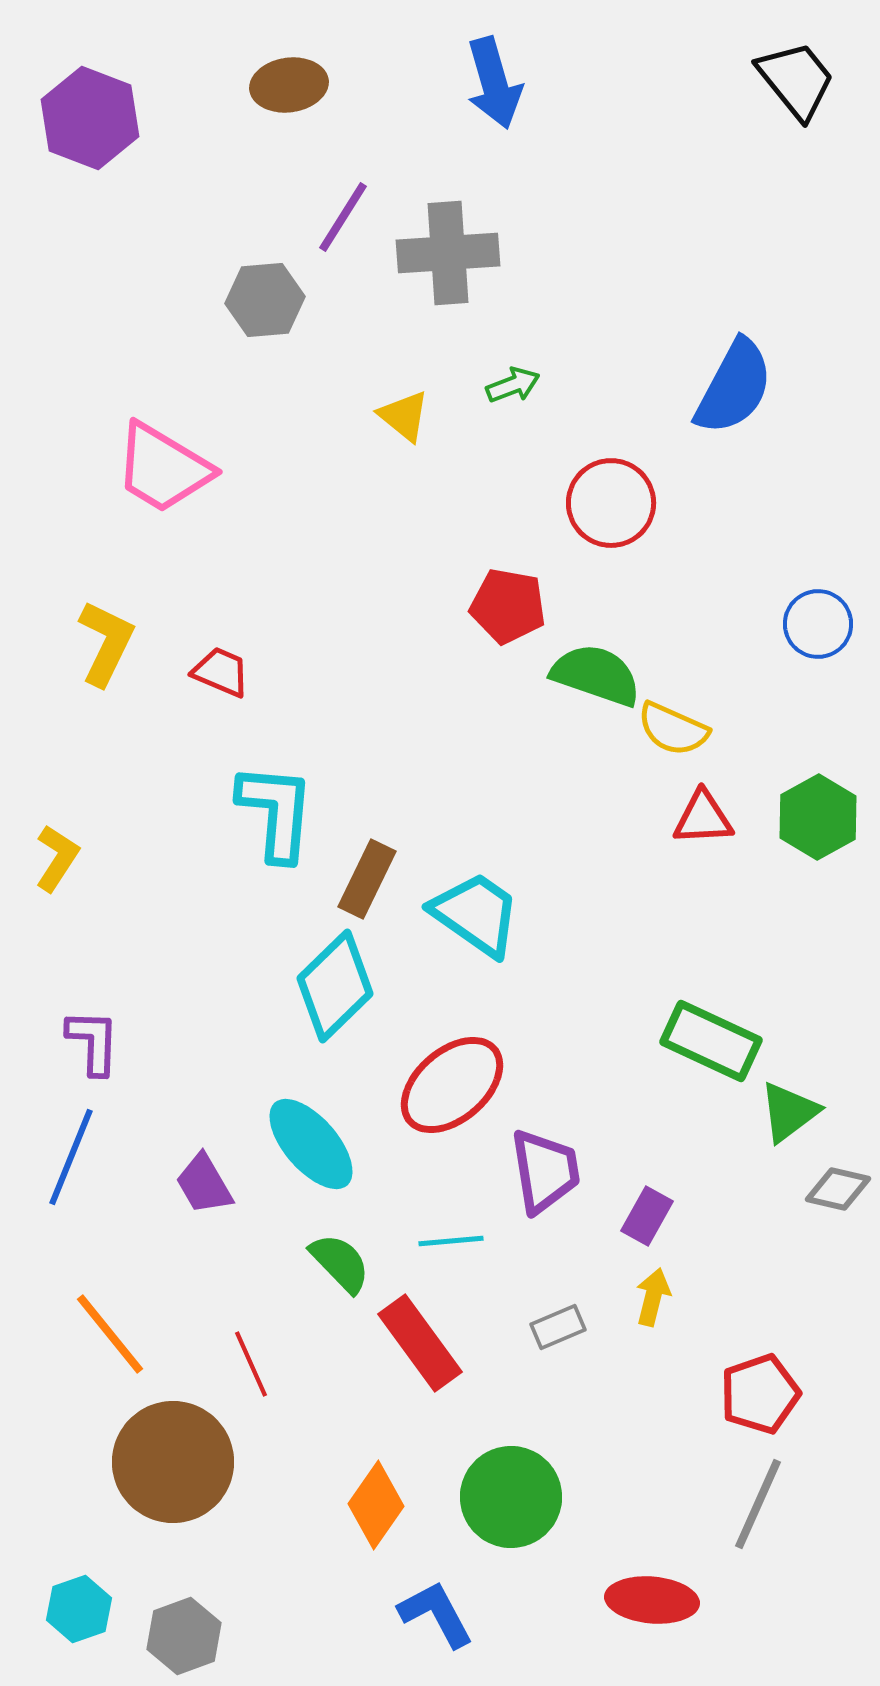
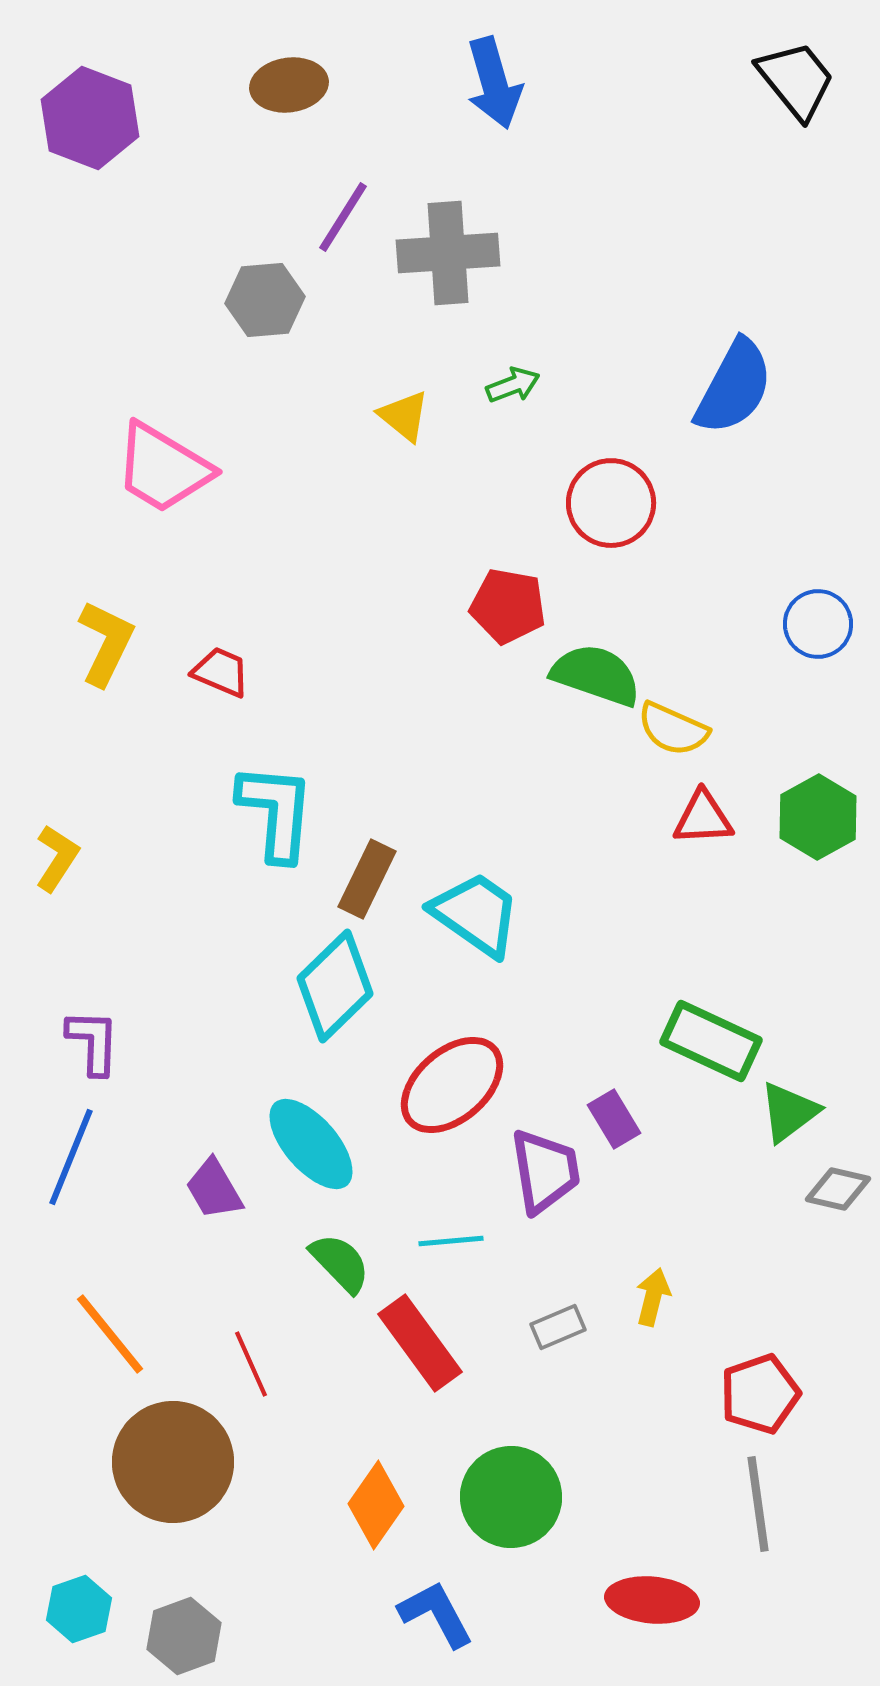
purple trapezoid at (204, 1184): moved 10 px right, 5 px down
purple rectangle at (647, 1216): moved 33 px left, 97 px up; rotated 60 degrees counterclockwise
gray line at (758, 1504): rotated 32 degrees counterclockwise
